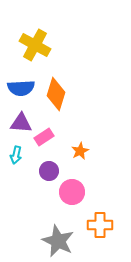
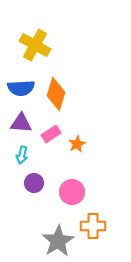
pink rectangle: moved 7 px right, 3 px up
orange star: moved 3 px left, 7 px up
cyan arrow: moved 6 px right
purple circle: moved 15 px left, 12 px down
orange cross: moved 7 px left, 1 px down
gray star: rotated 16 degrees clockwise
